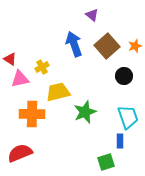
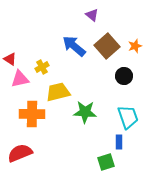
blue arrow: moved 2 px down; rotated 30 degrees counterclockwise
green star: rotated 25 degrees clockwise
blue rectangle: moved 1 px left, 1 px down
